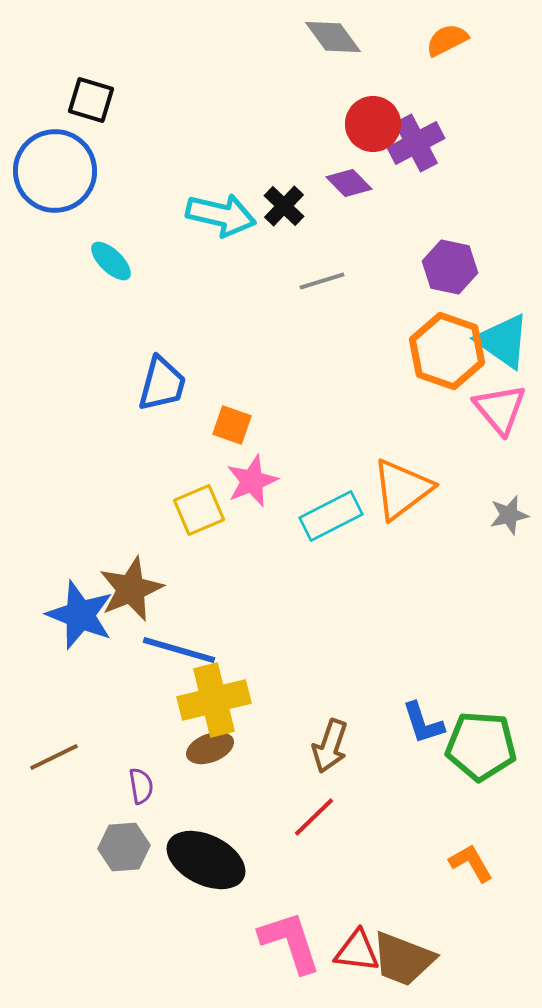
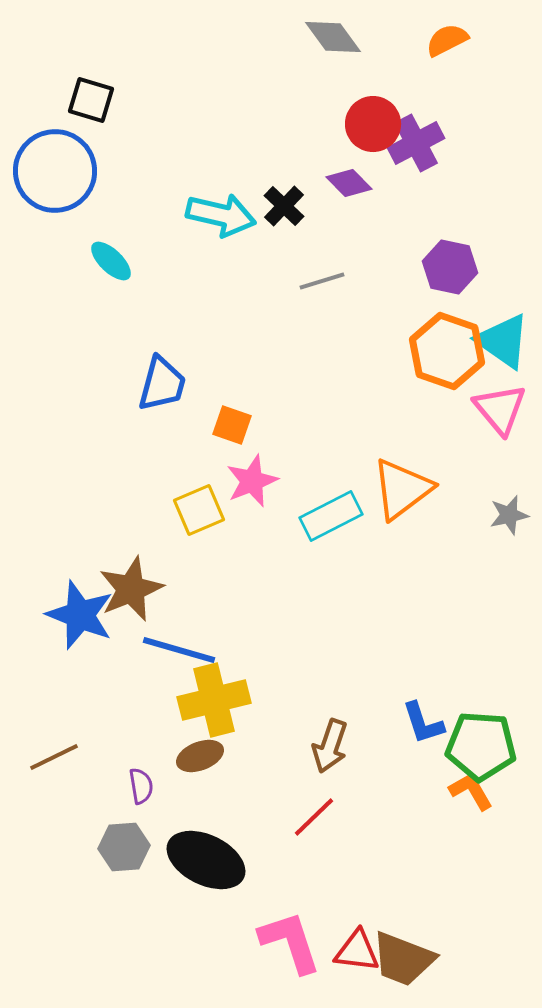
brown ellipse: moved 10 px left, 8 px down
orange L-shape: moved 72 px up
